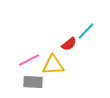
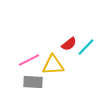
cyan line: moved 16 px down
